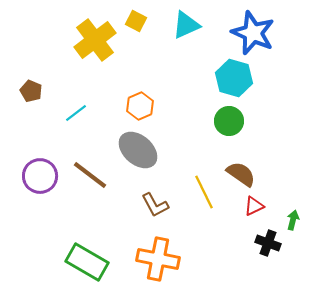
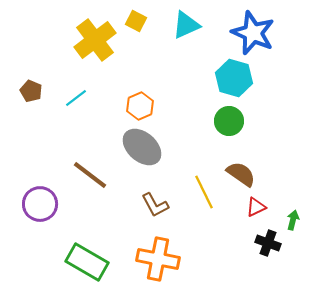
cyan line: moved 15 px up
gray ellipse: moved 4 px right, 3 px up
purple circle: moved 28 px down
red triangle: moved 2 px right, 1 px down
